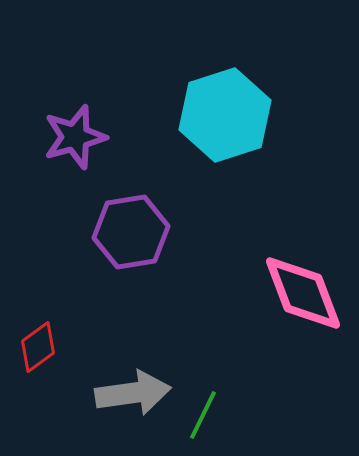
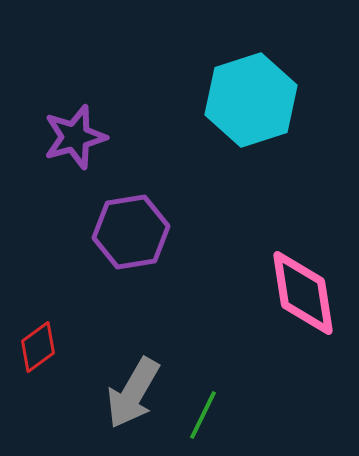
cyan hexagon: moved 26 px right, 15 px up
pink diamond: rotated 12 degrees clockwise
gray arrow: rotated 128 degrees clockwise
